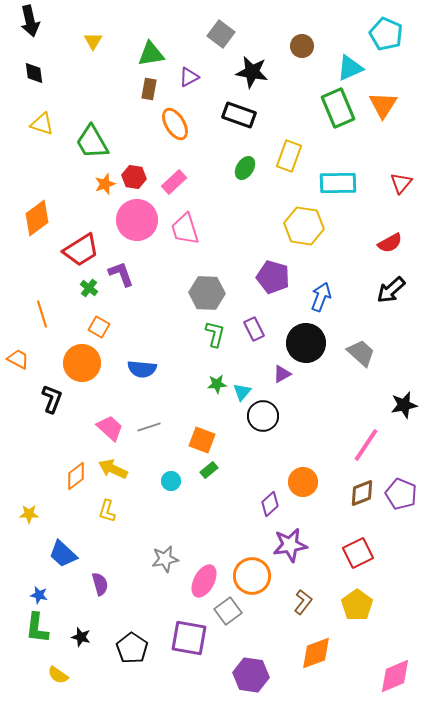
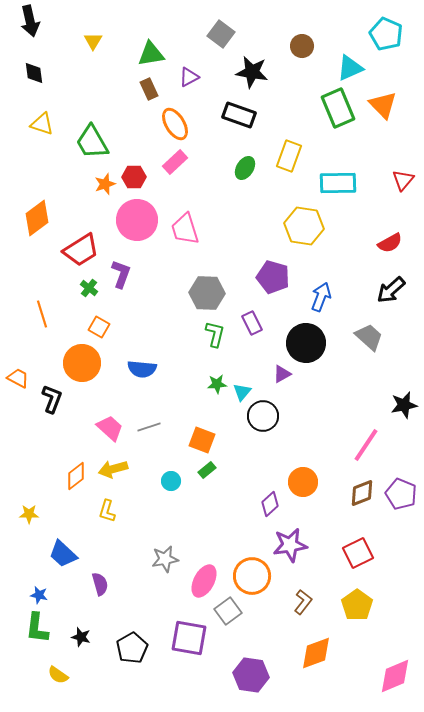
brown rectangle at (149, 89): rotated 35 degrees counterclockwise
orange triangle at (383, 105): rotated 16 degrees counterclockwise
red hexagon at (134, 177): rotated 10 degrees counterclockwise
pink rectangle at (174, 182): moved 1 px right, 20 px up
red triangle at (401, 183): moved 2 px right, 3 px up
purple L-shape at (121, 274): rotated 40 degrees clockwise
purple rectangle at (254, 329): moved 2 px left, 6 px up
gray trapezoid at (361, 353): moved 8 px right, 16 px up
orange trapezoid at (18, 359): moved 19 px down
yellow arrow at (113, 469): rotated 40 degrees counterclockwise
green rectangle at (209, 470): moved 2 px left
black pentagon at (132, 648): rotated 8 degrees clockwise
